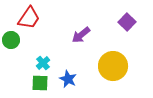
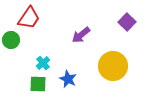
green square: moved 2 px left, 1 px down
